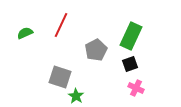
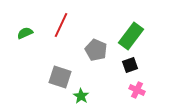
green rectangle: rotated 12 degrees clockwise
gray pentagon: rotated 20 degrees counterclockwise
black square: moved 1 px down
pink cross: moved 1 px right, 2 px down
green star: moved 5 px right
